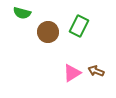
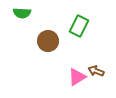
green semicircle: rotated 12 degrees counterclockwise
brown circle: moved 9 px down
pink triangle: moved 5 px right, 4 px down
